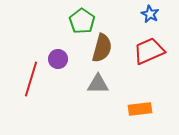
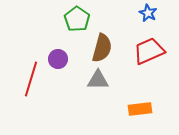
blue star: moved 2 px left, 1 px up
green pentagon: moved 5 px left, 2 px up
gray triangle: moved 4 px up
